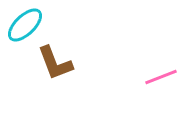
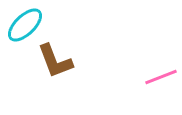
brown L-shape: moved 2 px up
